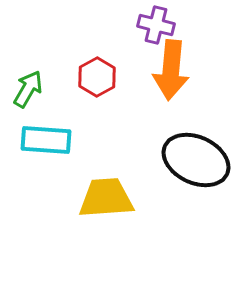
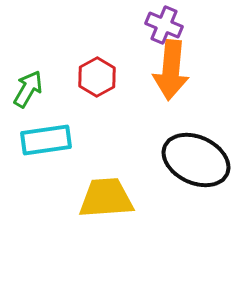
purple cross: moved 8 px right; rotated 9 degrees clockwise
cyan rectangle: rotated 12 degrees counterclockwise
